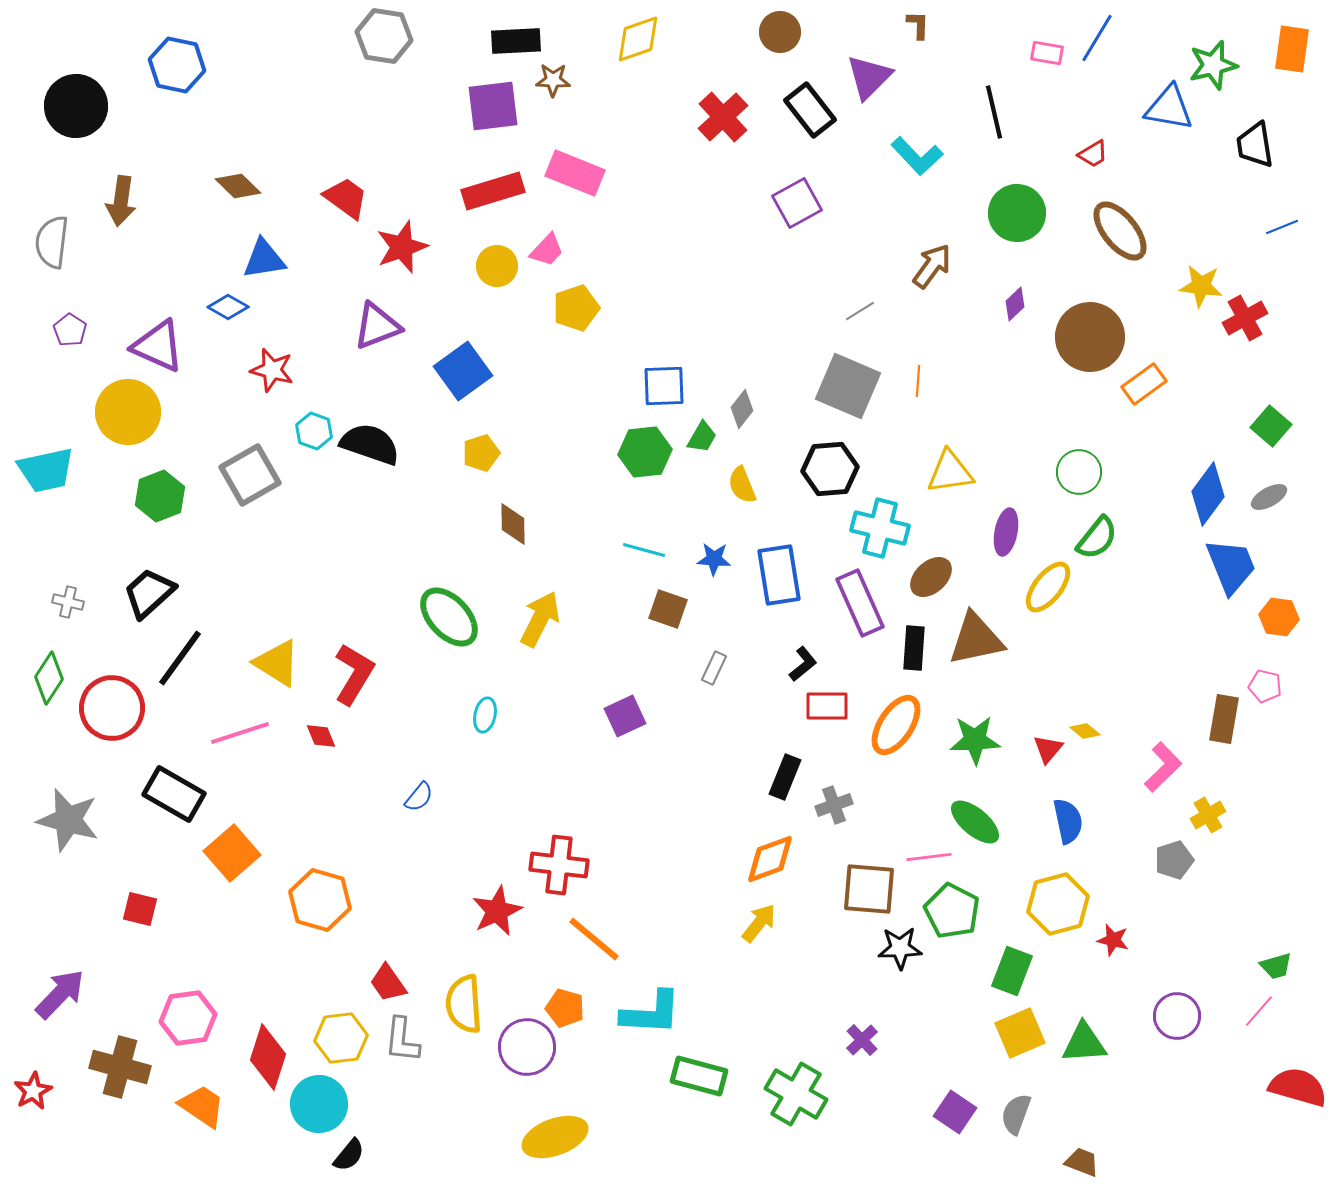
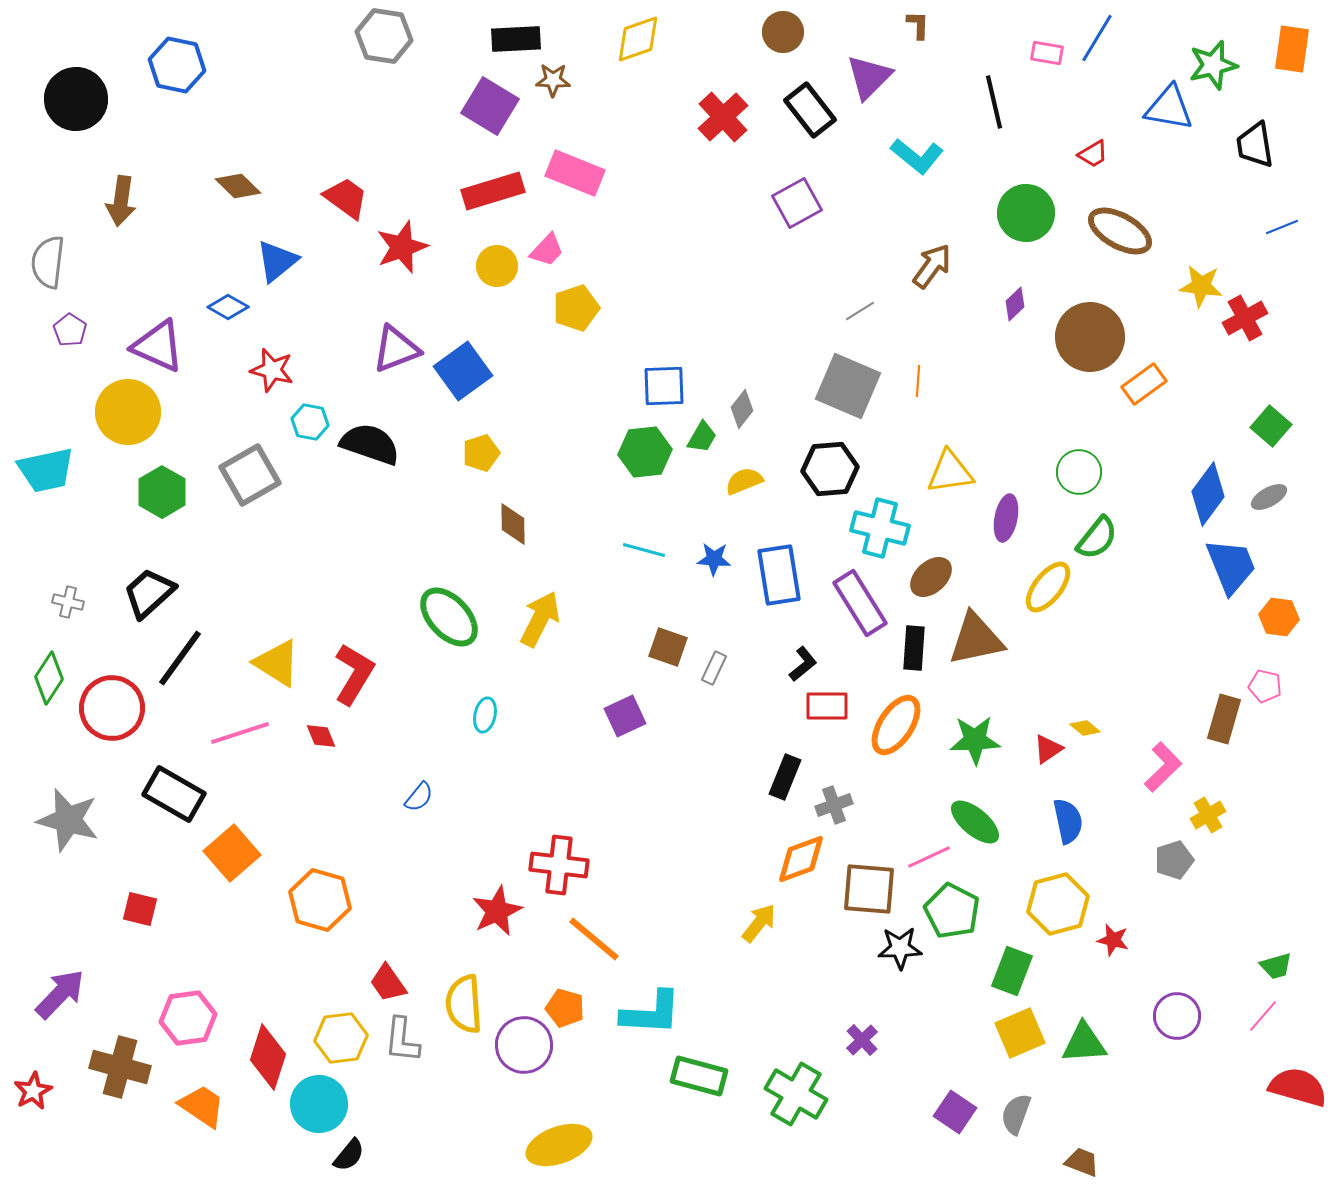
brown circle at (780, 32): moved 3 px right
black rectangle at (516, 41): moved 2 px up
black circle at (76, 106): moved 7 px up
purple square at (493, 106): moved 3 px left; rotated 38 degrees clockwise
black line at (994, 112): moved 10 px up
cyan L-shape at (917, 156): rotated 8 degrees counterclockwise
green circle at (1017, 213): moved 9 px right
brown ellipse at (1120, 231): rotated 22 degrees counterclockwise
gray semicircle at (52, 242): moved 4 px left, 20 px down
blue triangle at (264, 259): moved 13 px right, 2 px down; rotated 30 degrees counterclockwise
purple triangle at (377, 326): moved 19 px right, 23 px down
cyan hexagon at (314, 431): moved 4 px left, 9 px up; rotated 9 degrees counterclockwise
yellow semicircle at (742, 485): moved 2 px right, 4 px up; rotated 90 degrees clockwise
green hexagon at (160, 496): moved 2 px right, 4 px up; rotated 9 degrees counterclockwise
purple ellipse at (1006, 532): moved 14 px up
purple rectangle at (860, 603): rotated 8 degrees counterclockwise
brown square at (668, 609): moved 38 px down
brown rectangle at (1224, 719): rotated 6 degrees clockwise
yellow diamond at (1085, 731): moved 3 px up
red triangle at (1048, 749): rotated 16 degrees clockwise
pink line at (929, 857): rotated 18 degrees counterclockwise
orange diamond at (770, 859): moved 31 px right
pink line at (1259, 1011): moved 4 px right, 5 px down
purple circle at (527, 1047): moved 3 px left, 2 px up
yellow ellipse at (555, 1137): moved 4 px right, 8 px down
